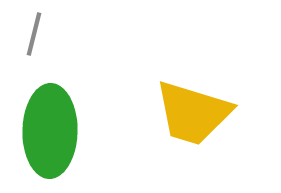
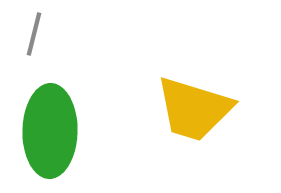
yellow trapezoid: moved 1 px right, 4 px up
